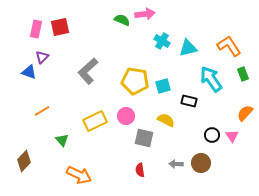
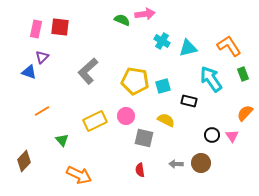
red square: rotated 18 degrees clockwise
